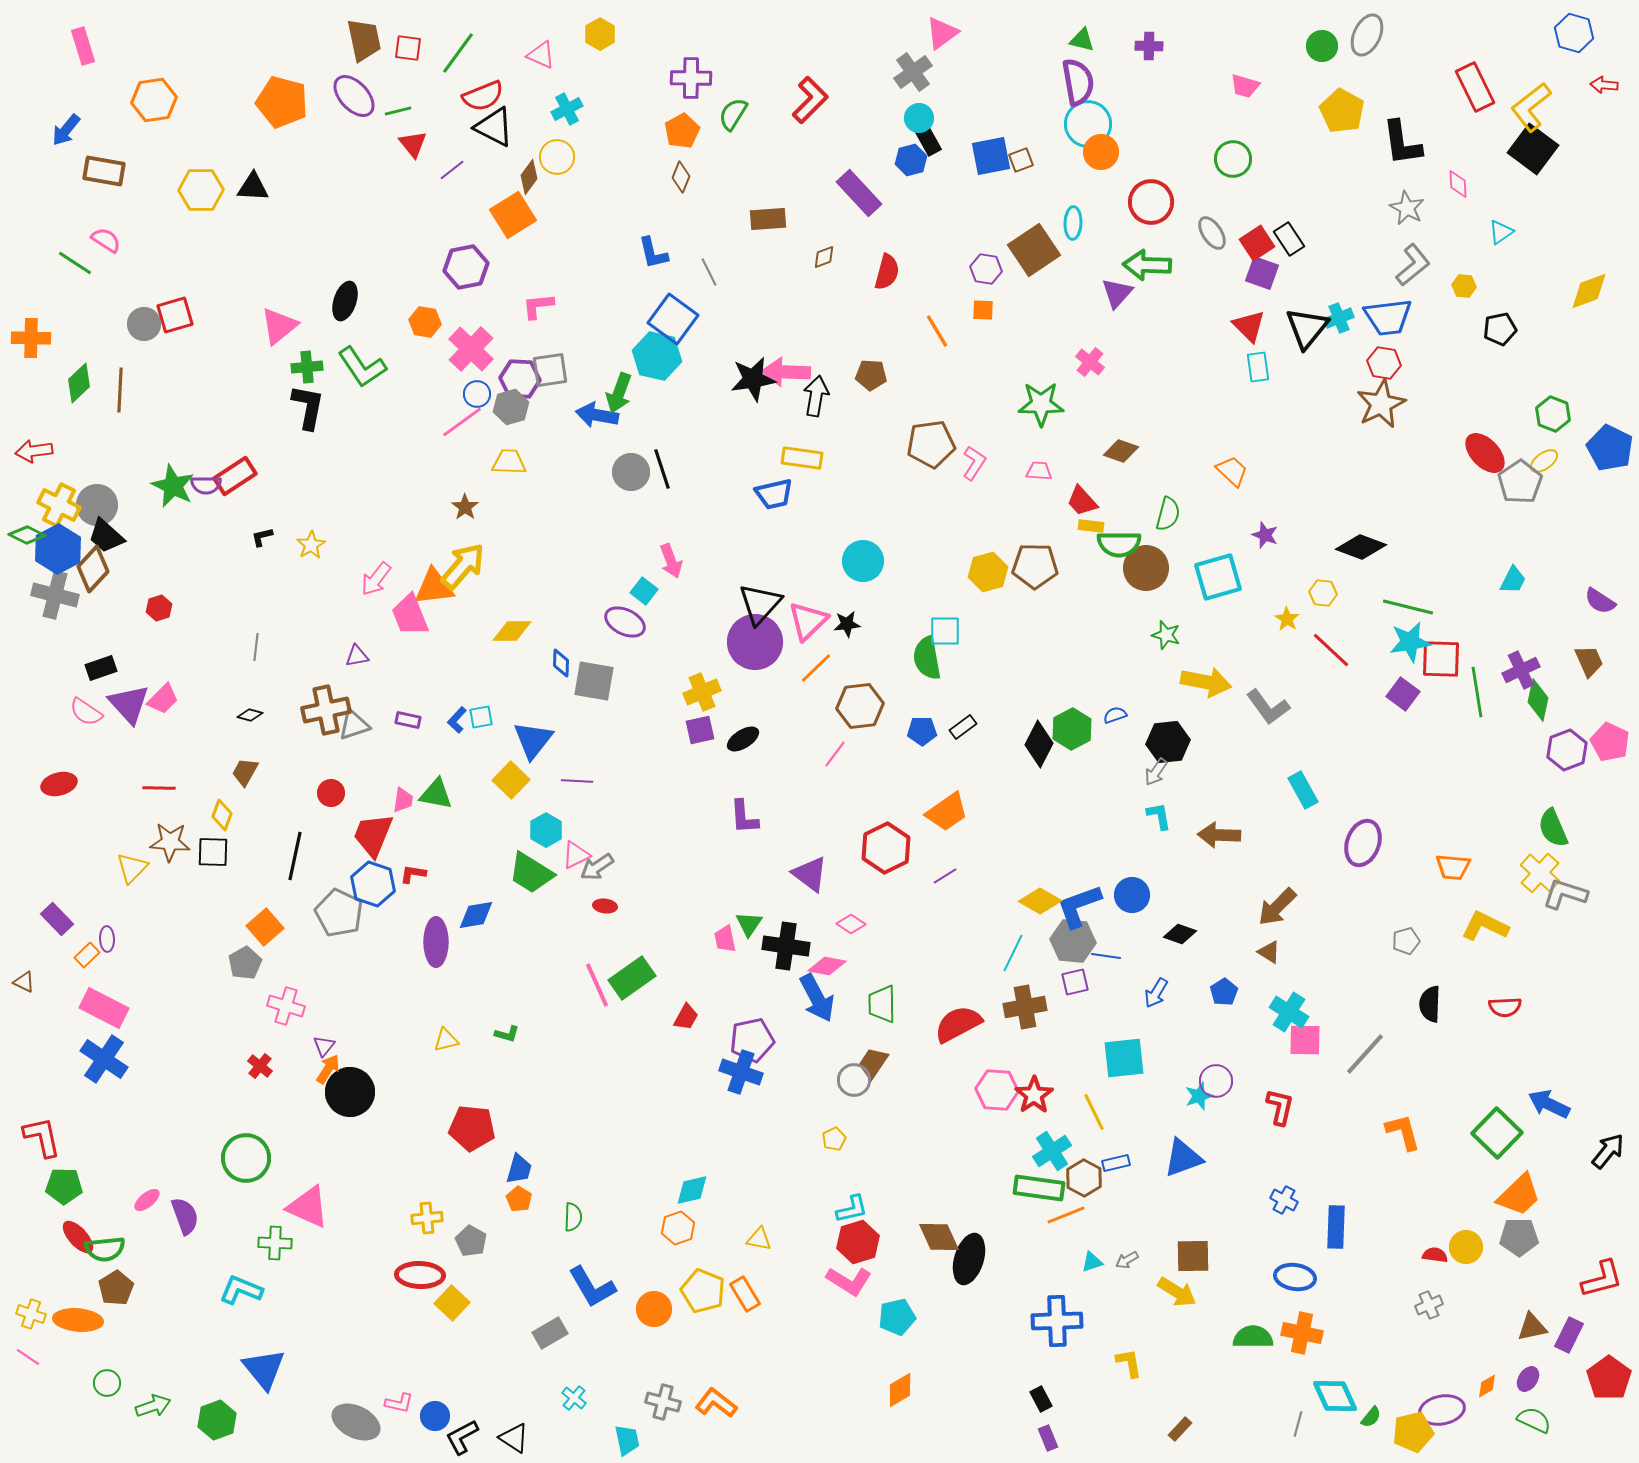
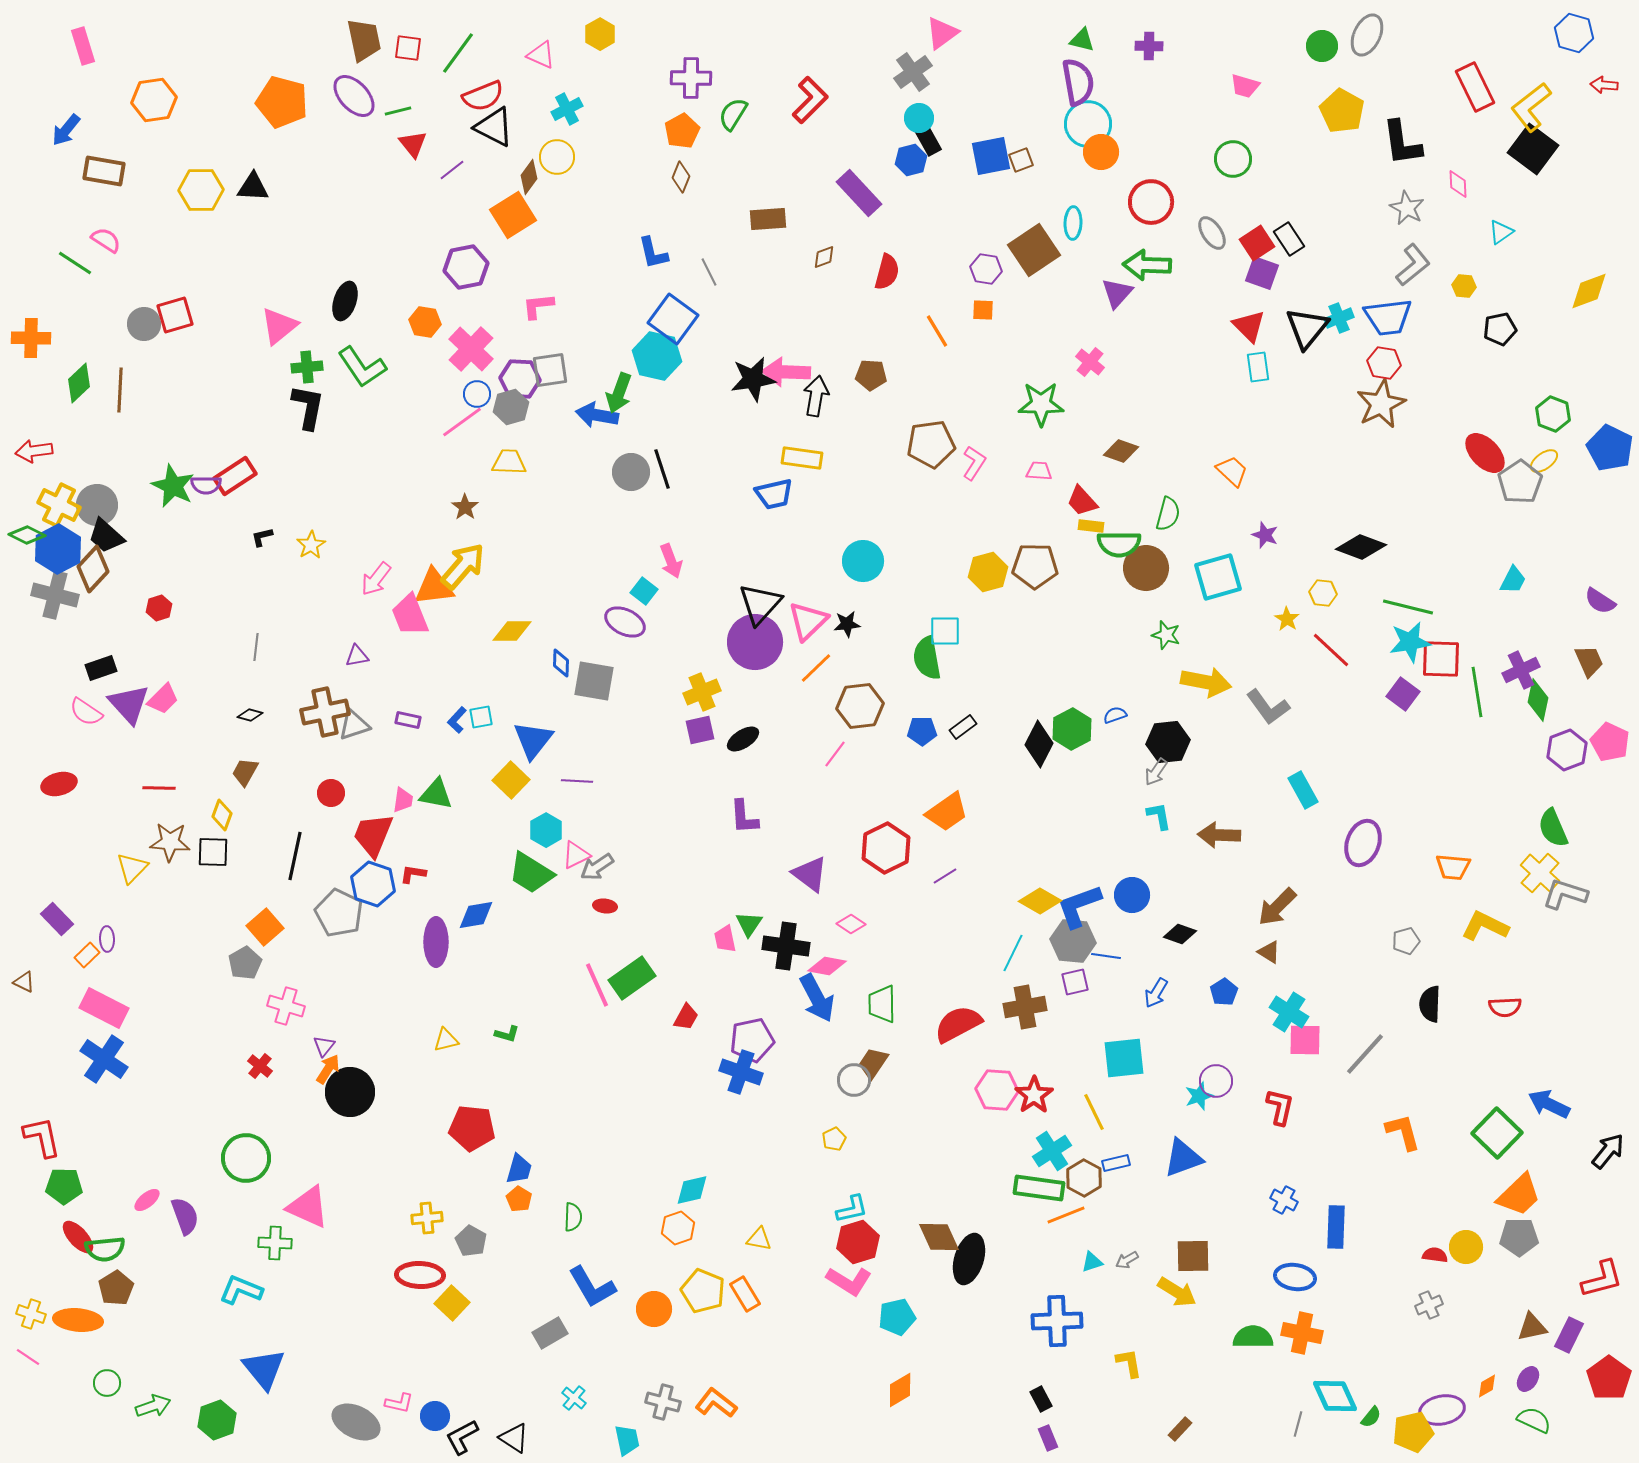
brown cross at (326, 710): moved 1 px left, 2 px down
